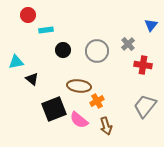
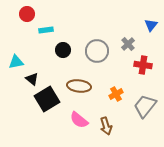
red circle: moved 1 px left, 1 px up
orange cross: moved 19 px right, 7 px up
black square: moved 7 px left, 10 px up; rotated 10 degrees counterclockwise
